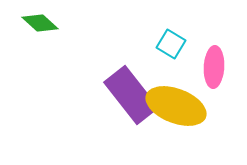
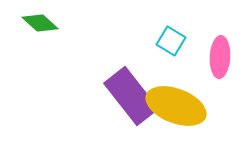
cyan square: moved 3 px up
pink ellipse: moved 6 px right, 10 px up
purple rectangle: moved 1 px down
